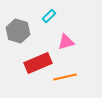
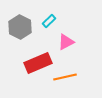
cyan rectangle: moved 5 px down
gray hexagon: moved 2 px right, 4 px up; rotated 10 degrees clockwise
pink triangle: rotated 12 degrees counterclockwise
